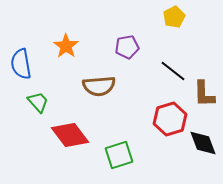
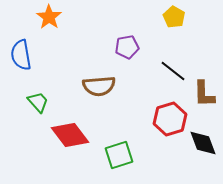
yellow pentagon: rotated 15 degrees counterclockwise
orange star: moved 17 px left, 29 px up
blue semicircle: moved 9 px up
